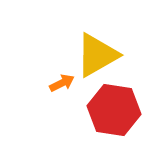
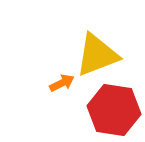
yellow triangle: rotated 9 degrees clockwise
